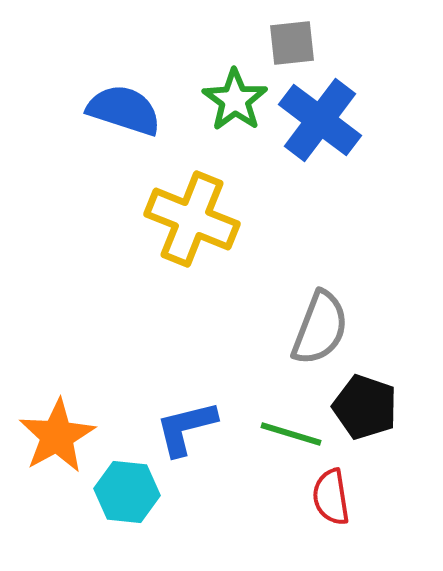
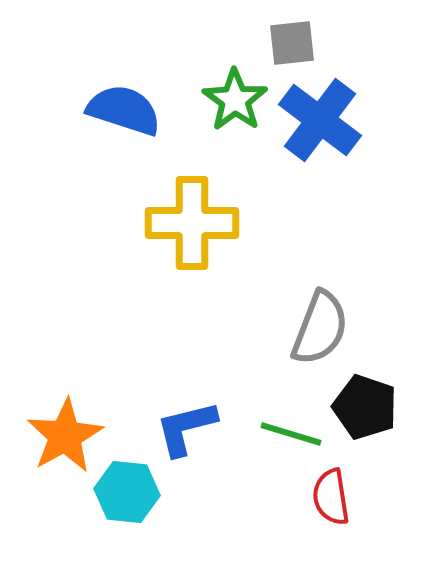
yellow cross: moved 4 px down; rotated 22 degrees counterclockwise
orange star: moved 8 px right
